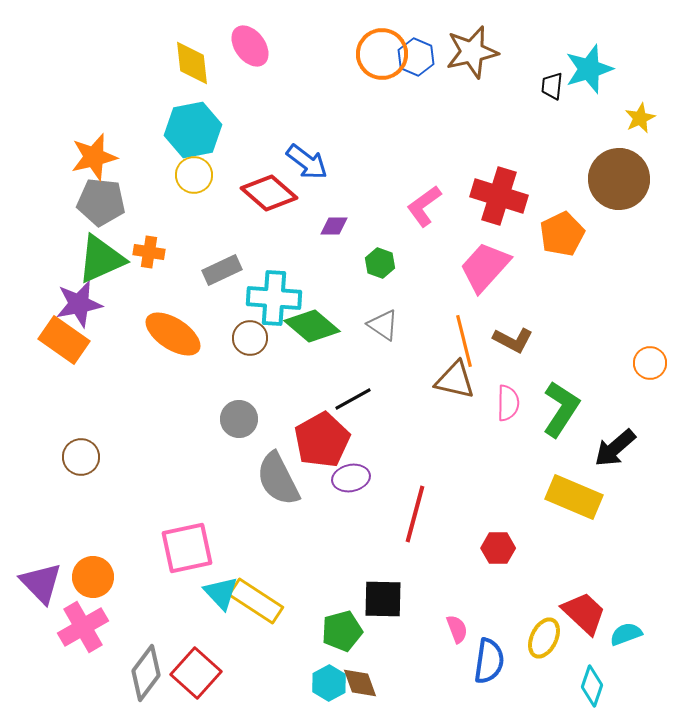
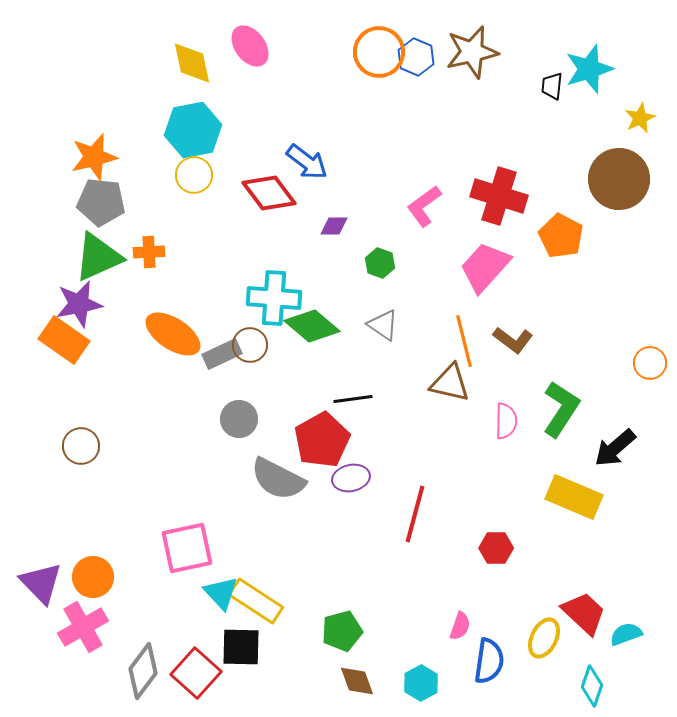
orange circle at (382, 54): moved 3 px left, 2 px up
yellow diamond at (192, 63): rotated 6 degrees counterclockwise
red diamond at (269, 193): rotated 12 degrees clockwise
orange pentagon at (562, 234): moved 1 px left, 2 px down; rotated 18 degrees counterclockwise
orange cross at (149, 252): rotated 12 degrees counterclockwise
green triangle at (101, 259): moved 3 px left, 2 px up
gray rectangle at (222, 270): moved 84 px down
brown circle at (250, 338): moved 7 px down
brown L-shape at (513, 340): rotated 9 degrees clockwise
brown triangle at (455, 380): moved 5 px left, 3 px down
black line at (353, 399): rotated 21 degrees clockwise
pink semicircle at (508, 403): moved 2 px left, 18 px down
brown circle at (81, 457): moved 11 px up
gray semicircle at (278, 479): rotated 36 degrees counterclockwise
red hexagon at (498, 548): moved 2 px left
black square at (383, 599): moved 142 px left, 48 px down
pink semicircle at (457, 629): moved 3 px right, 3 px up; rotated 40 degrees clockwise
gray diamond at (146, 673): moved 3 px left, 2 px up
cyan hexagon at (329, 683): moved 92 px right
brown diamond at (360, 683): moved 3 px left, 2 px up
